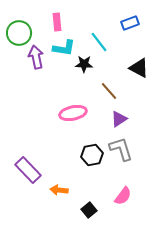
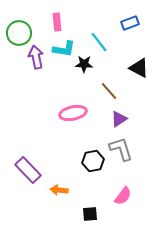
cyan L-shape: moved 1 px down
black hexagon: moved 1 px right, 6 px down
black square: moved 1 px right, 4 px down; rotated 35 degrees clockwise
